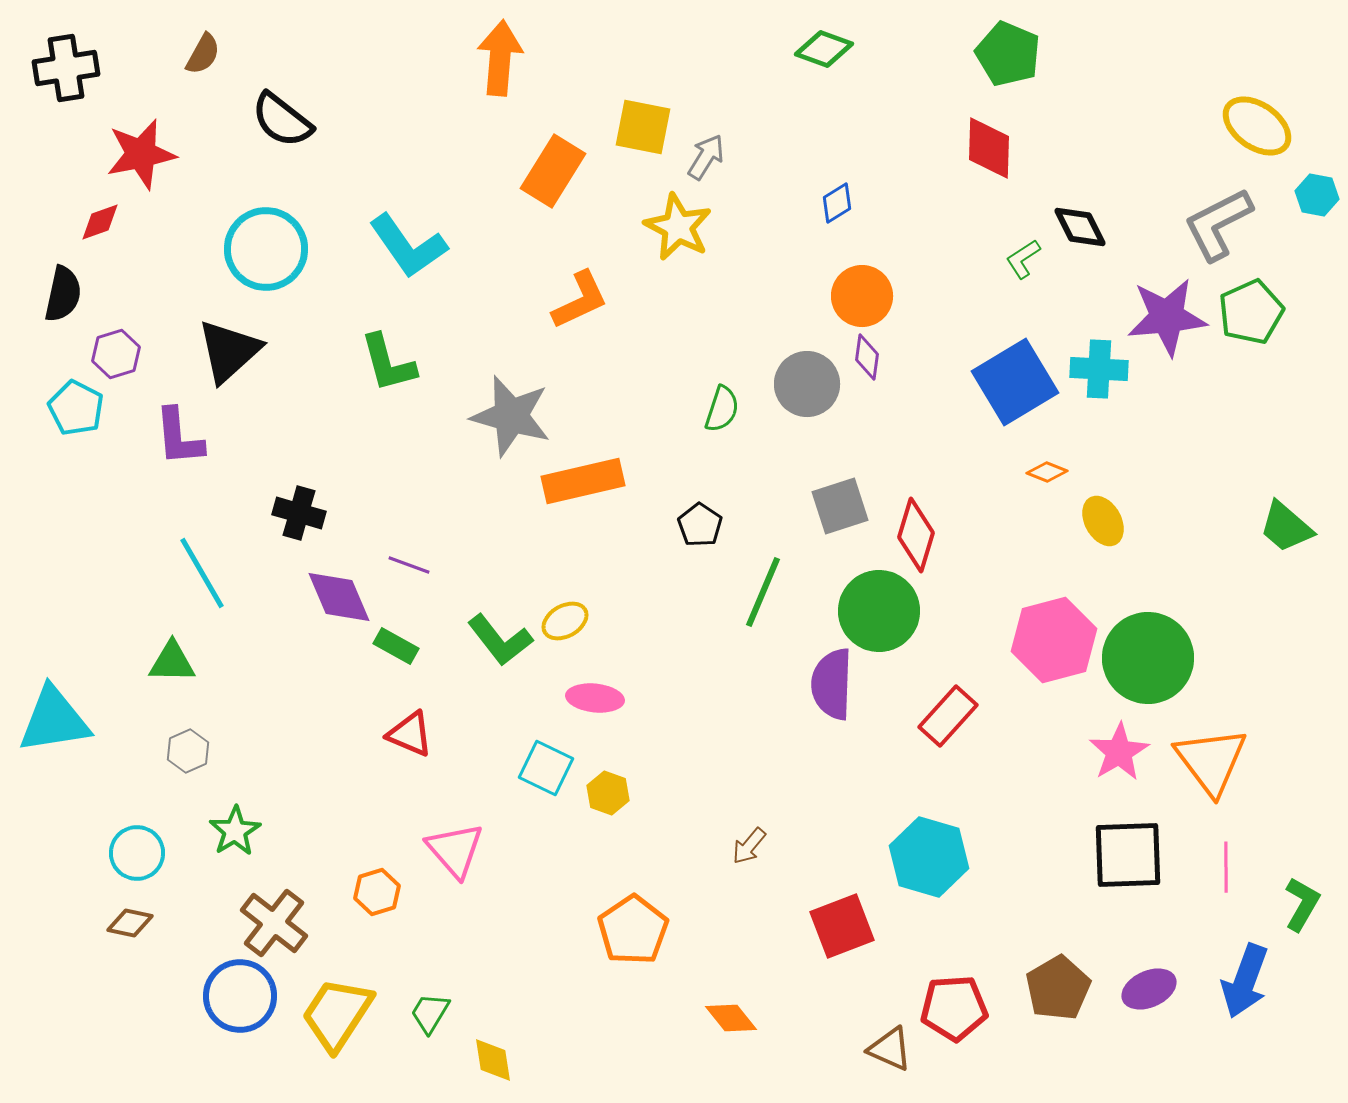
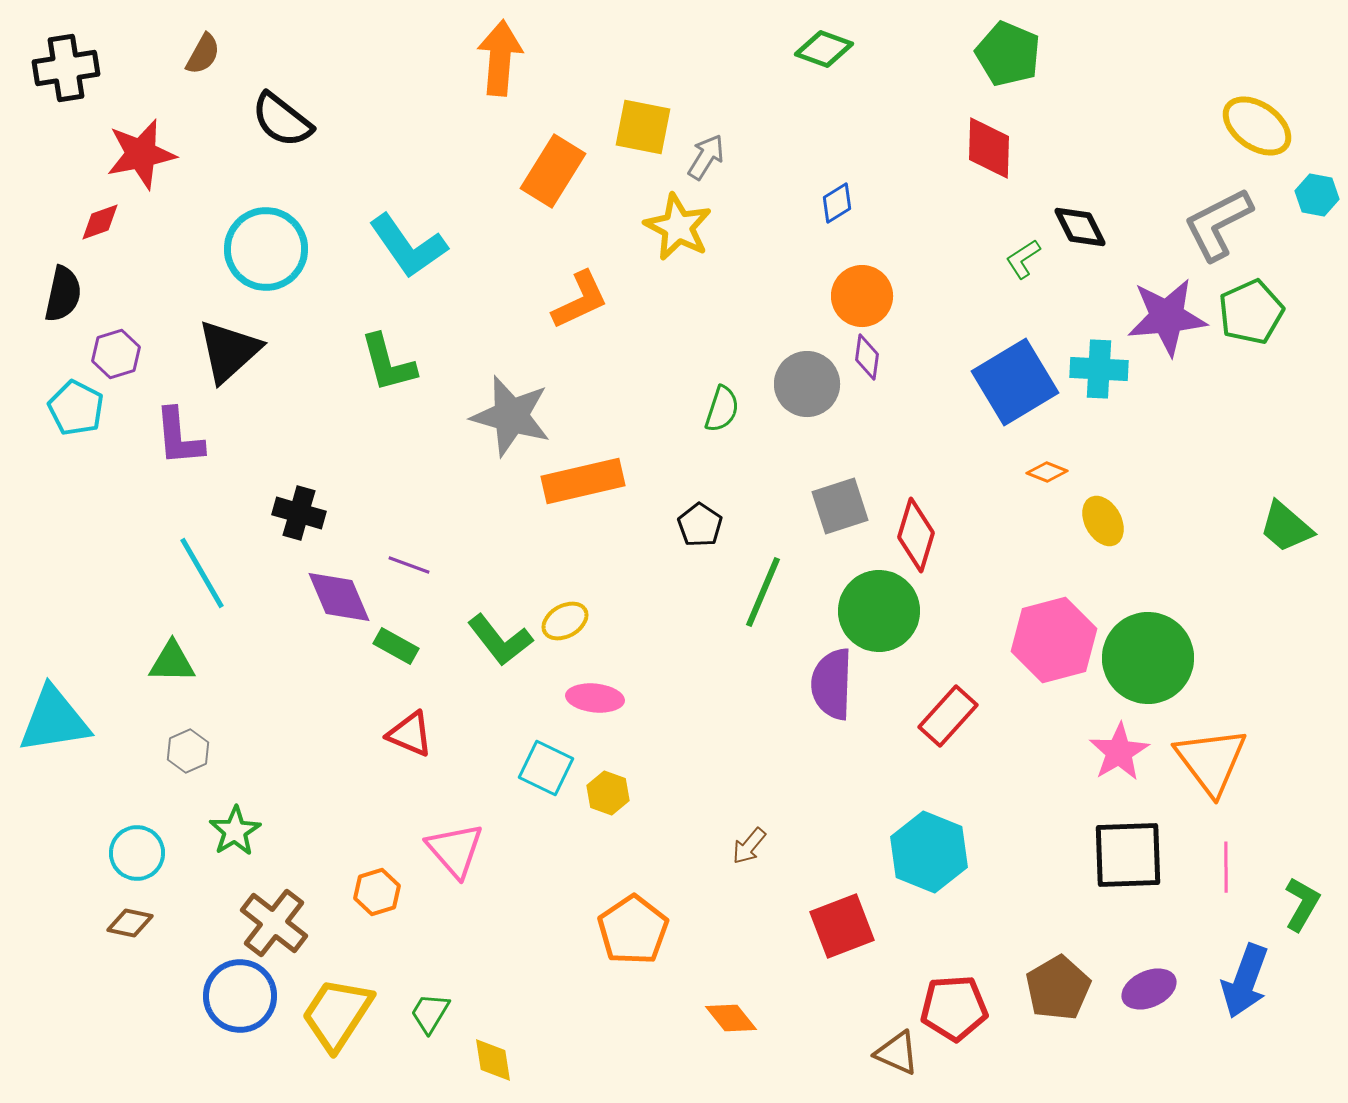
cyan hexagon at (929, 857): moved 5 px up; rotated 6 degrees clockwise
brown triangle at (890, 1049): moved 7 px right, 4 px down
